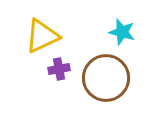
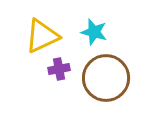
cyan star: moved 28 px left
